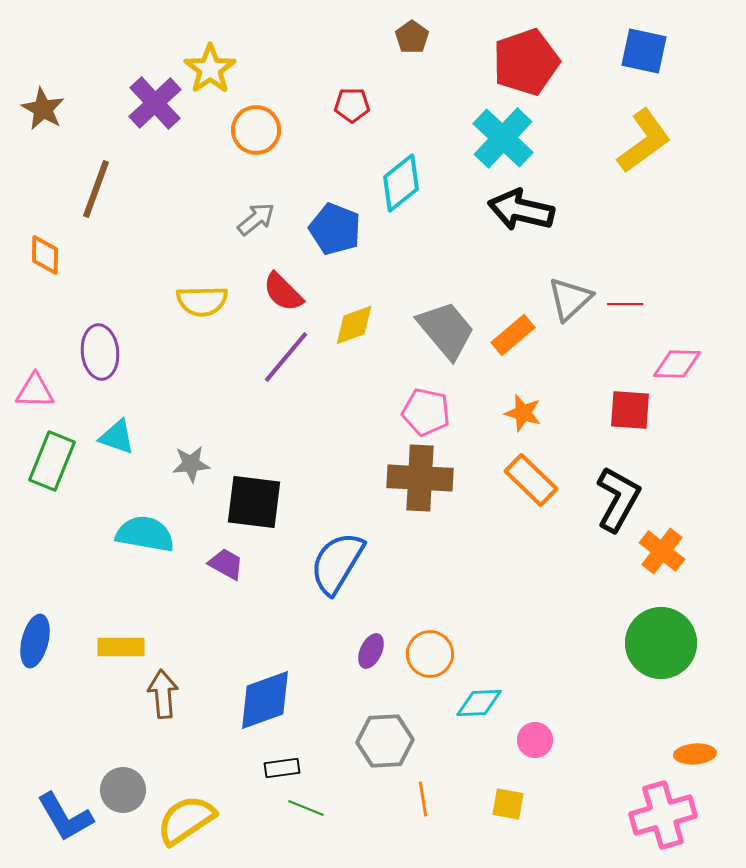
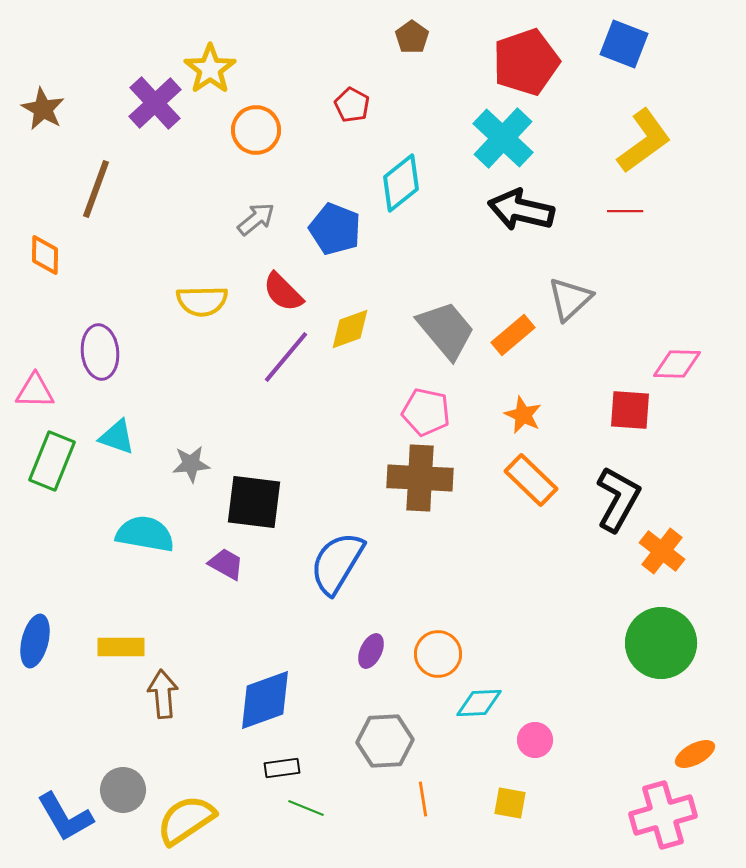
blue square at (644, 51): moved 20 px left, 7 px up; rotated 9 degrees clockwise
red pentagon at (352, 105): rotated 28 degrees clockwise
red line at (625, 304): moved 93 px up
yellow diamond at (354, 325): moved 4 px left, 4 px down
orange star at (523, 413): moved 2 px down; rotated 9 degrees clockwise
orange circle at (430, 654): moved 8 px right
orange ellipse at (695, 754): rotated 24 degrees counterclockwise
yellow square at (508, 804): moved 2 px right, 1 px up
